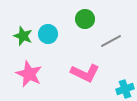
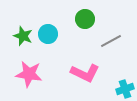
pink star: rotated 16 degrees counterclockwise
